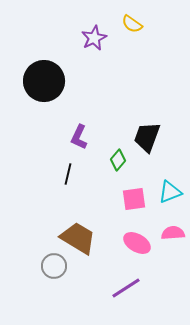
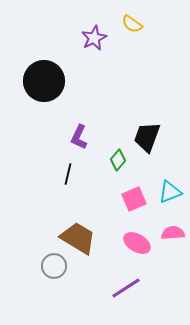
pink square: rotated 15 degrees counterclockwise
